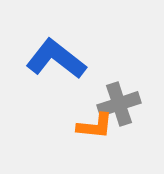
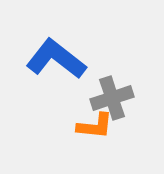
gray cross: moved 7 px left, 6 px up
